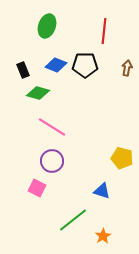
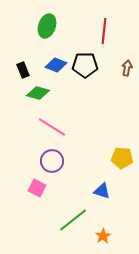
yellow pentagon: rotated 10 degrees counterclockwise
